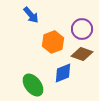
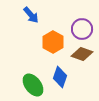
orange hexagon: rotated 10 degrees counterclockwise
blue diamond: moved 3 px left, 4 px down; rotated 50 degrees counterclockwise
